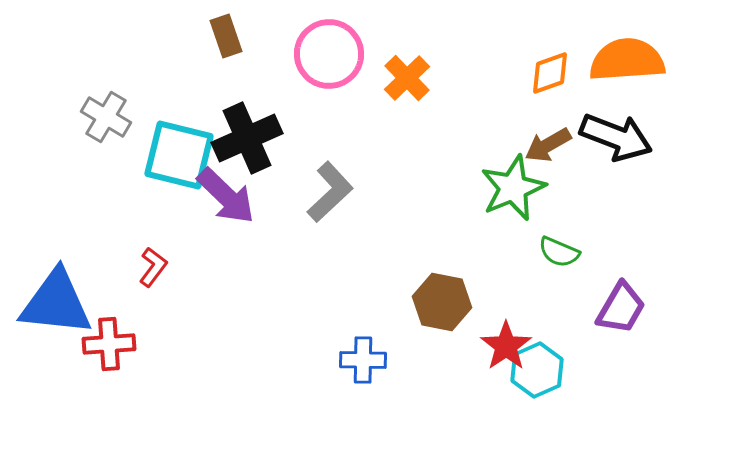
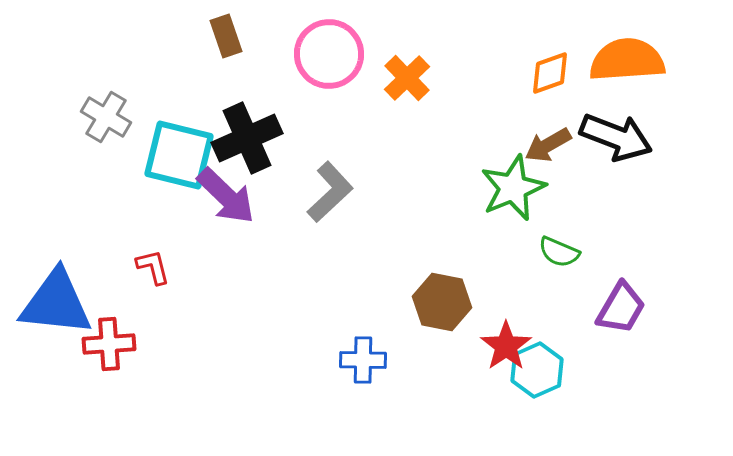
red L-shape: rotated 51 degrees counterclockwise
